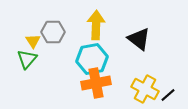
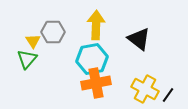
black line: rotated 14 degrees counterclockwise
